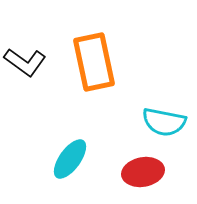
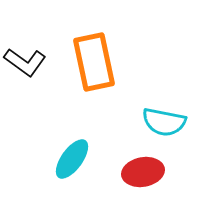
cyan ellipse: moved 2 px right
